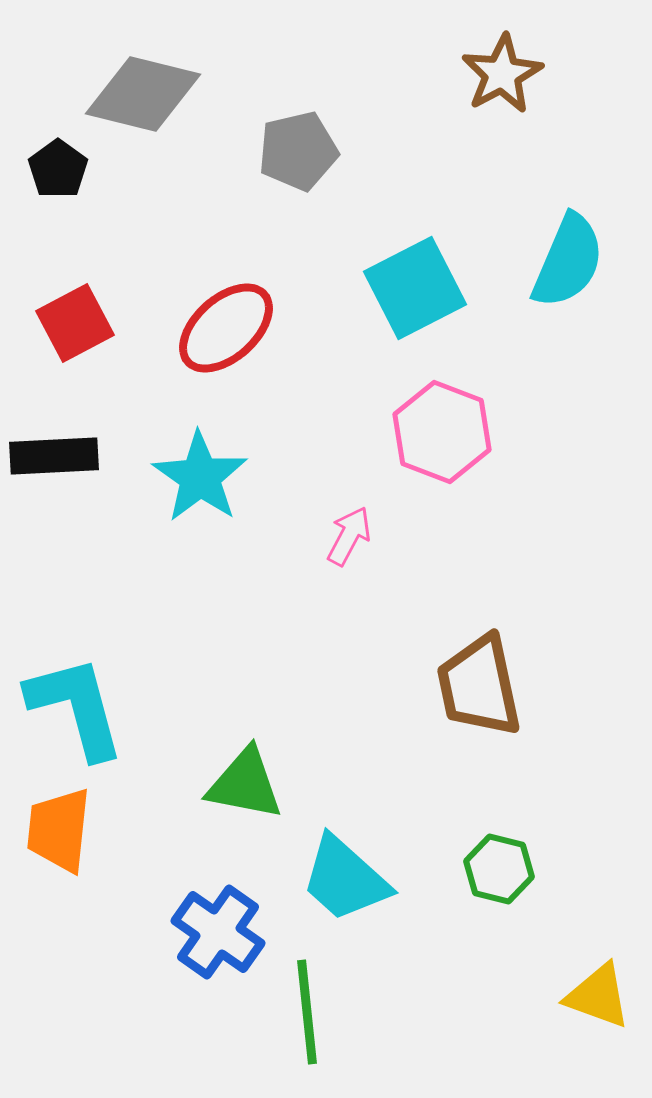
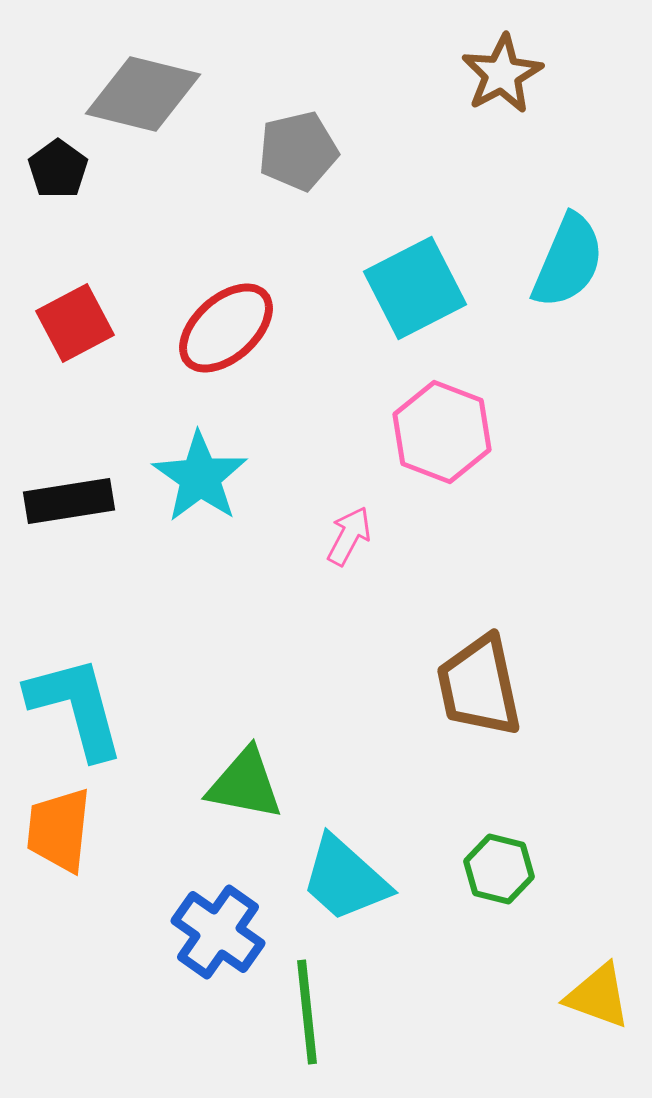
black rectangle: moved 15 px right, 45 px down; rotated 6 degrees counterclockwise
